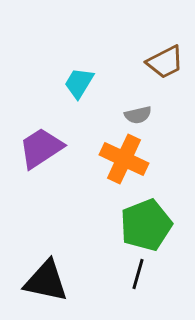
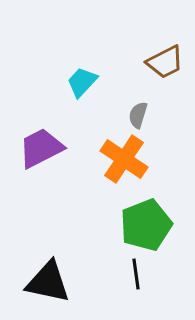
cyan trapezoid: moved 3 px right, 1 px up; rotated 12 degrees clockwise
gray semicircle: rotated 120 degrees clockwise
purple trapezoid: rotated 6 degrees clockwise
orange cross: rotated 9 degrees clockwise
black line: moved 2 px left; rotated 24 degrees counterclockwise
black triangle: moved 2 px right, 1 px down
